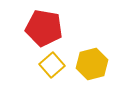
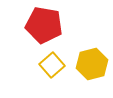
red pentagon: moved 3 px up
